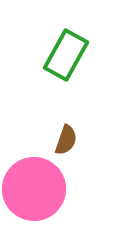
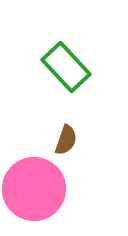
green rectangle: moved 12 px down; rotated 72 degrees counterclockwise
